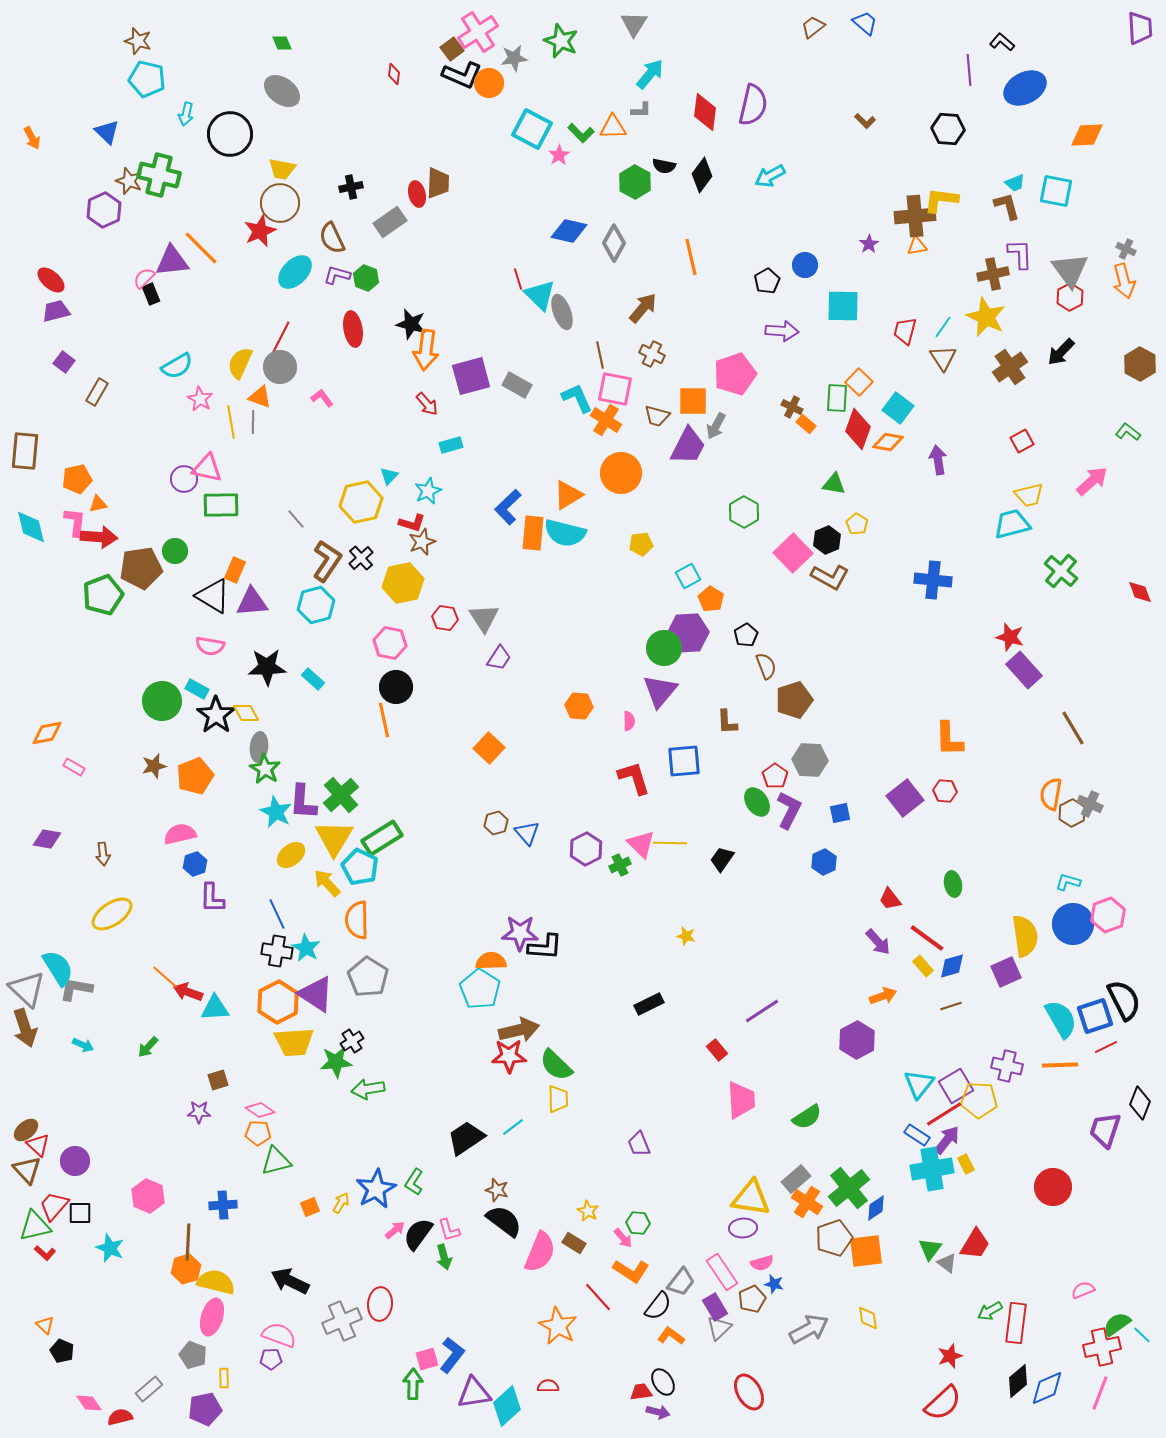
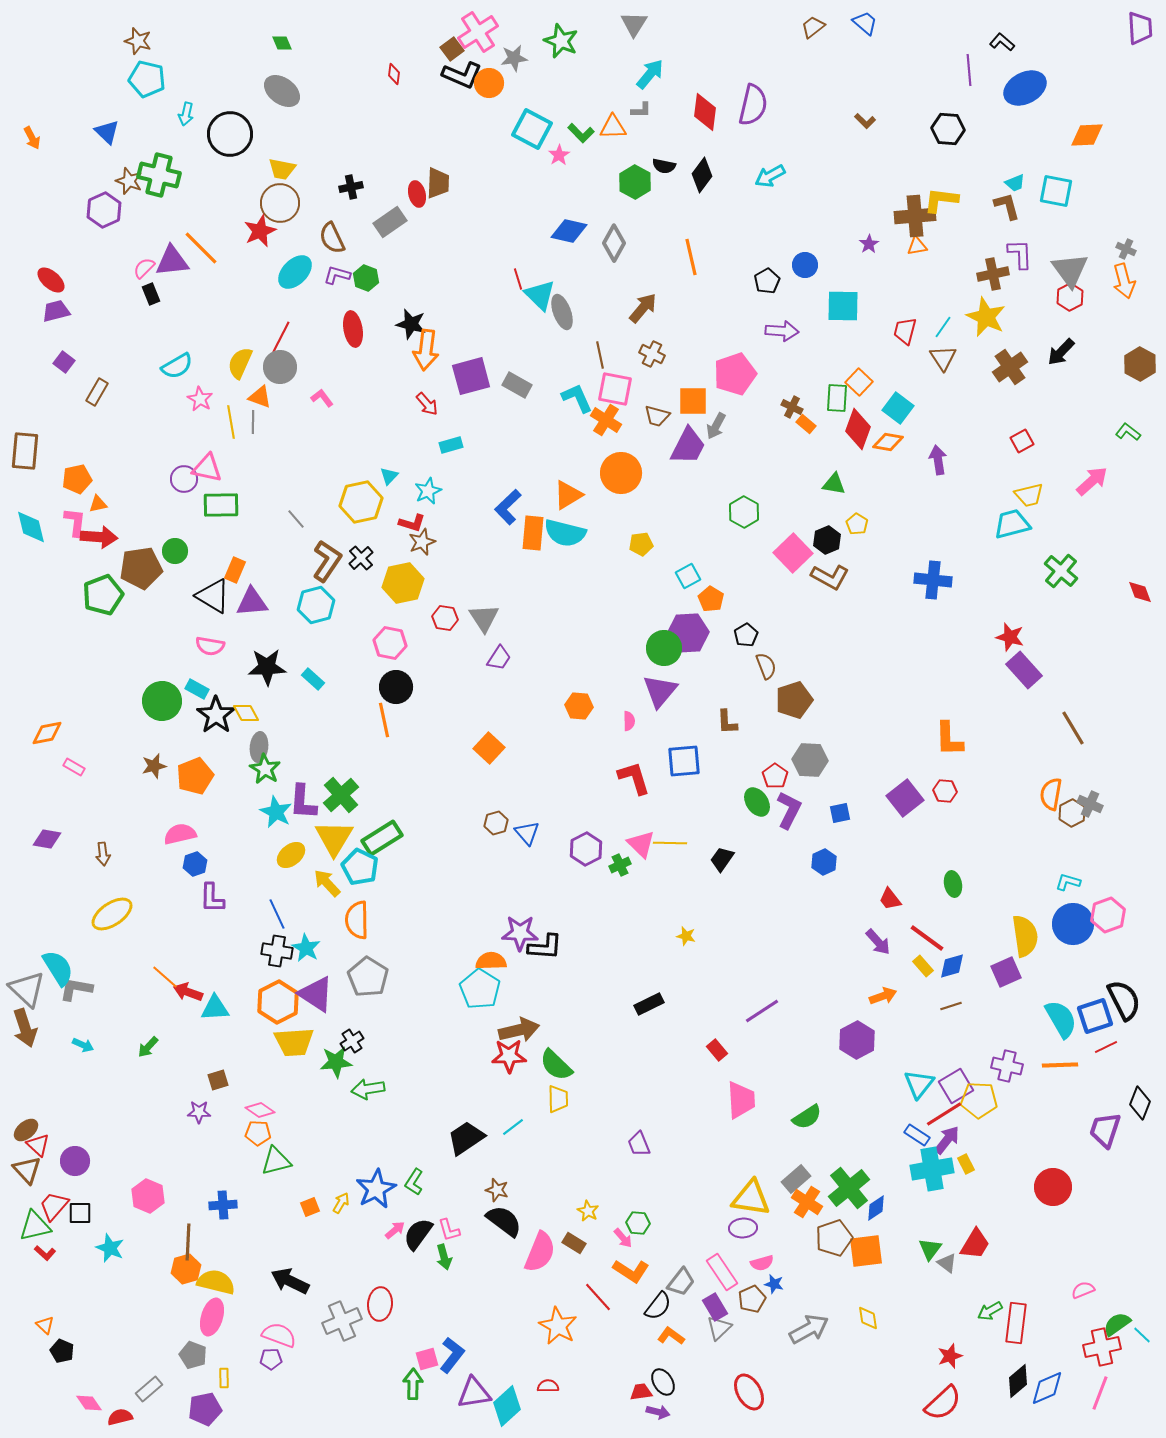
pink semicircle at (144, 278): moved 10 px up
